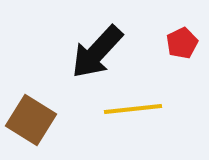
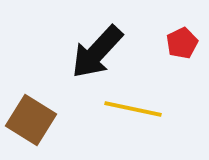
yellow line: rotated 18 degrees clockwise
